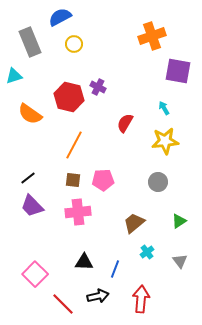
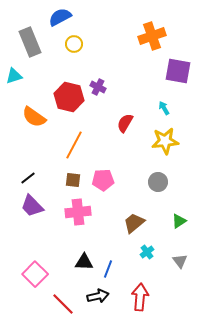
orange semicircle: moved 4 px right, 3 px down
blue line: moved 7 px left
red arrow: moved 1 px left, 2 px up
